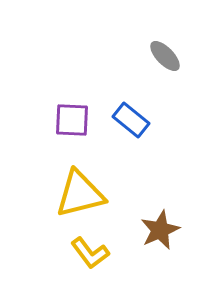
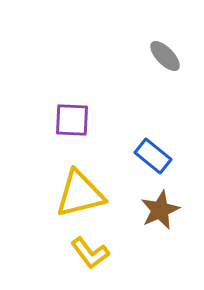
blue rectangle: moved 22 px right, 36 px down
brown star: moved 20 px up
